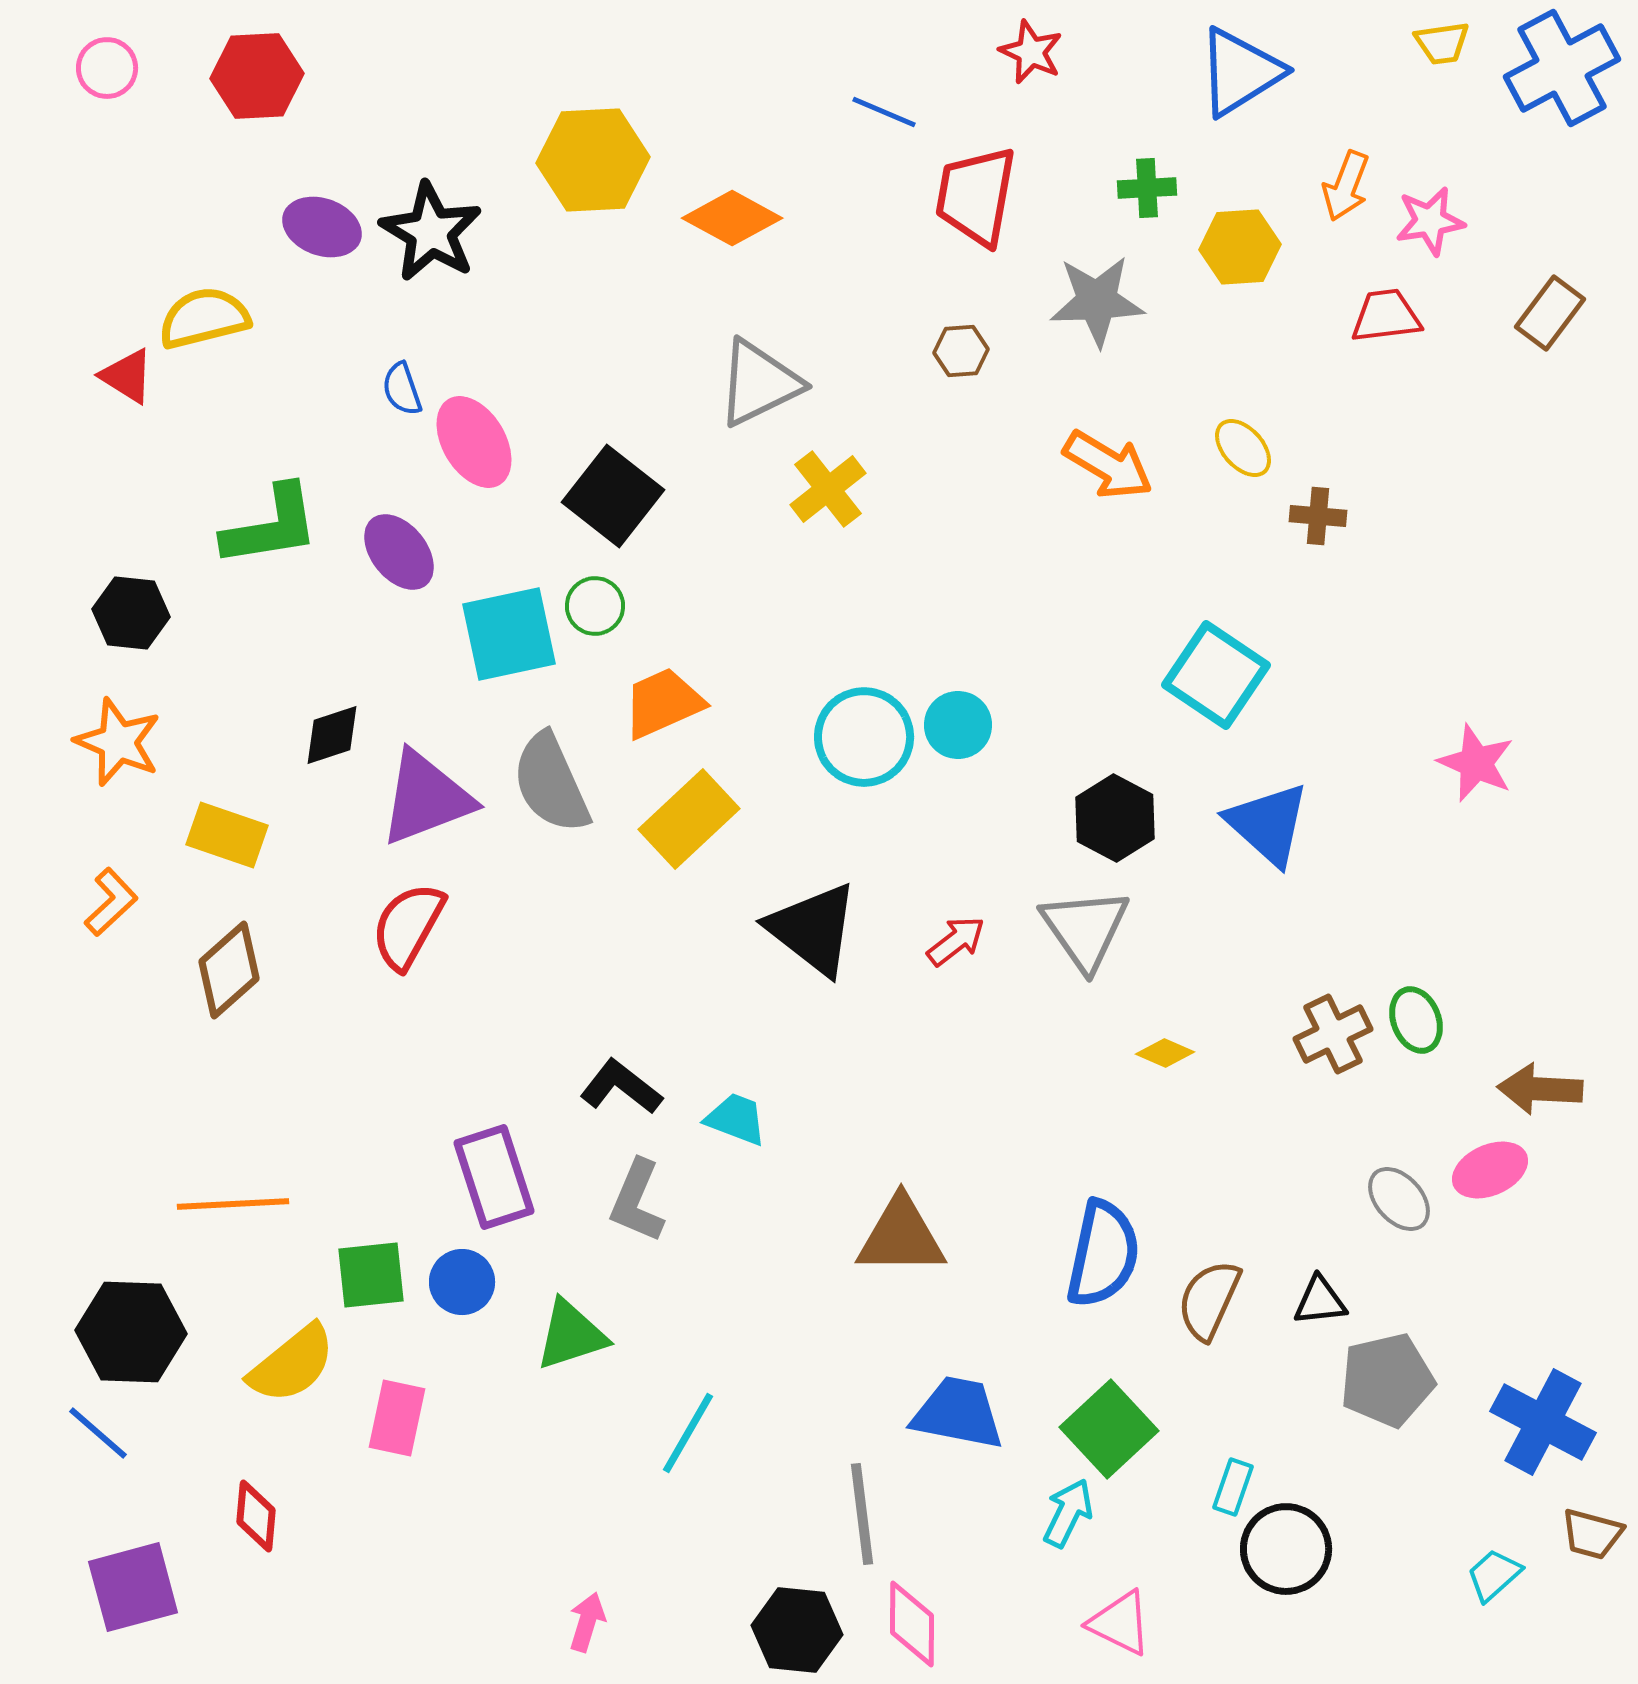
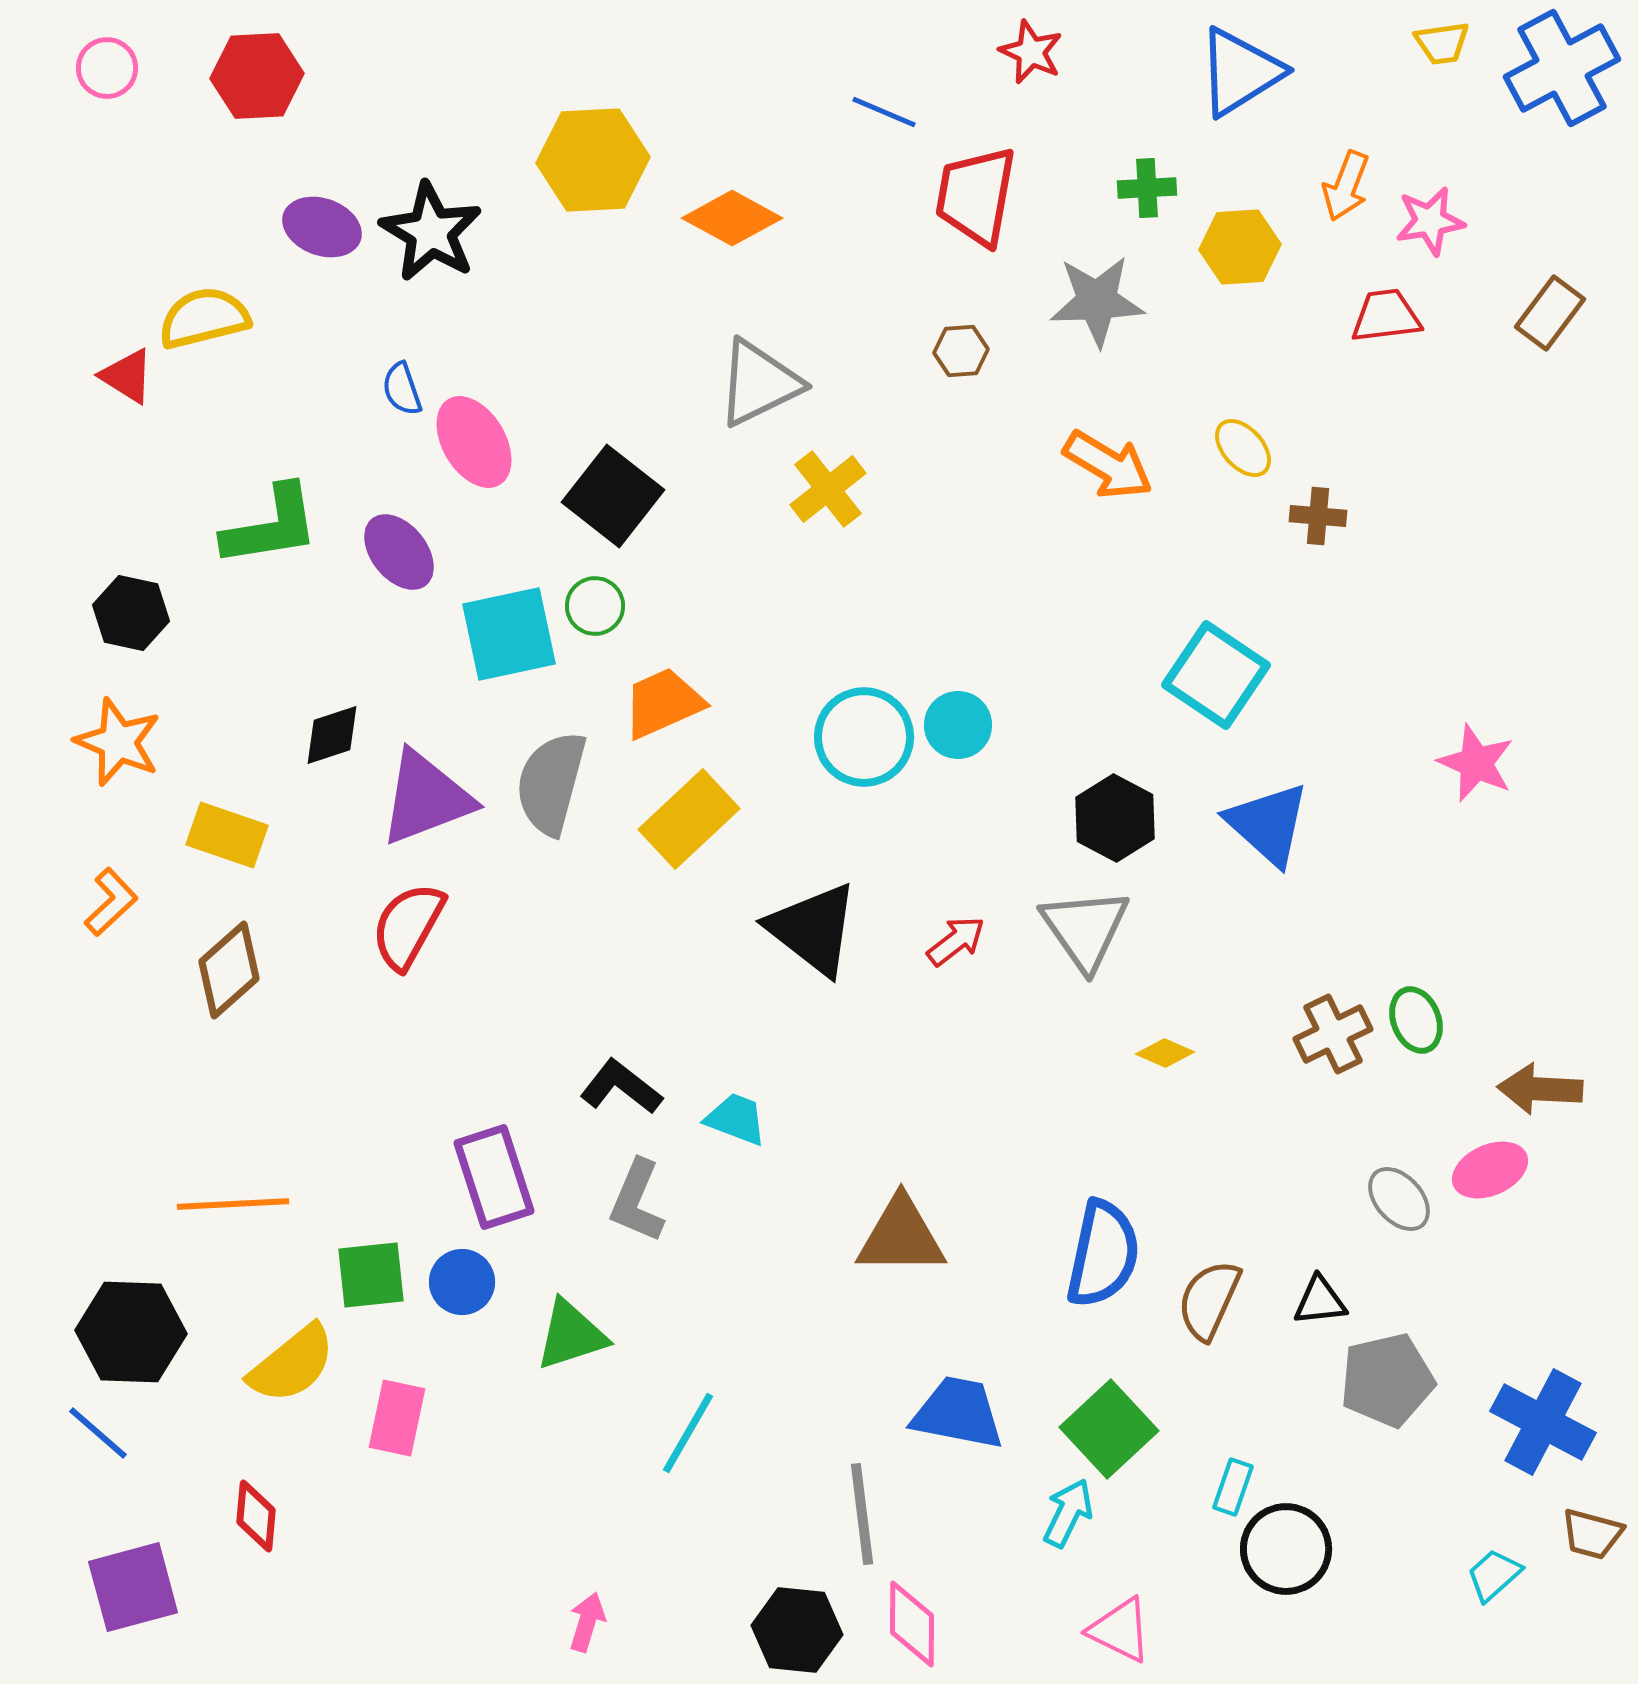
black hexagon at (131, 613): rotated 6 degrees clockwise
gray semicircle at (551, 783): rotated 39 degrees clockwise
pink triangle at (1120, 1623): moved 7 px down
